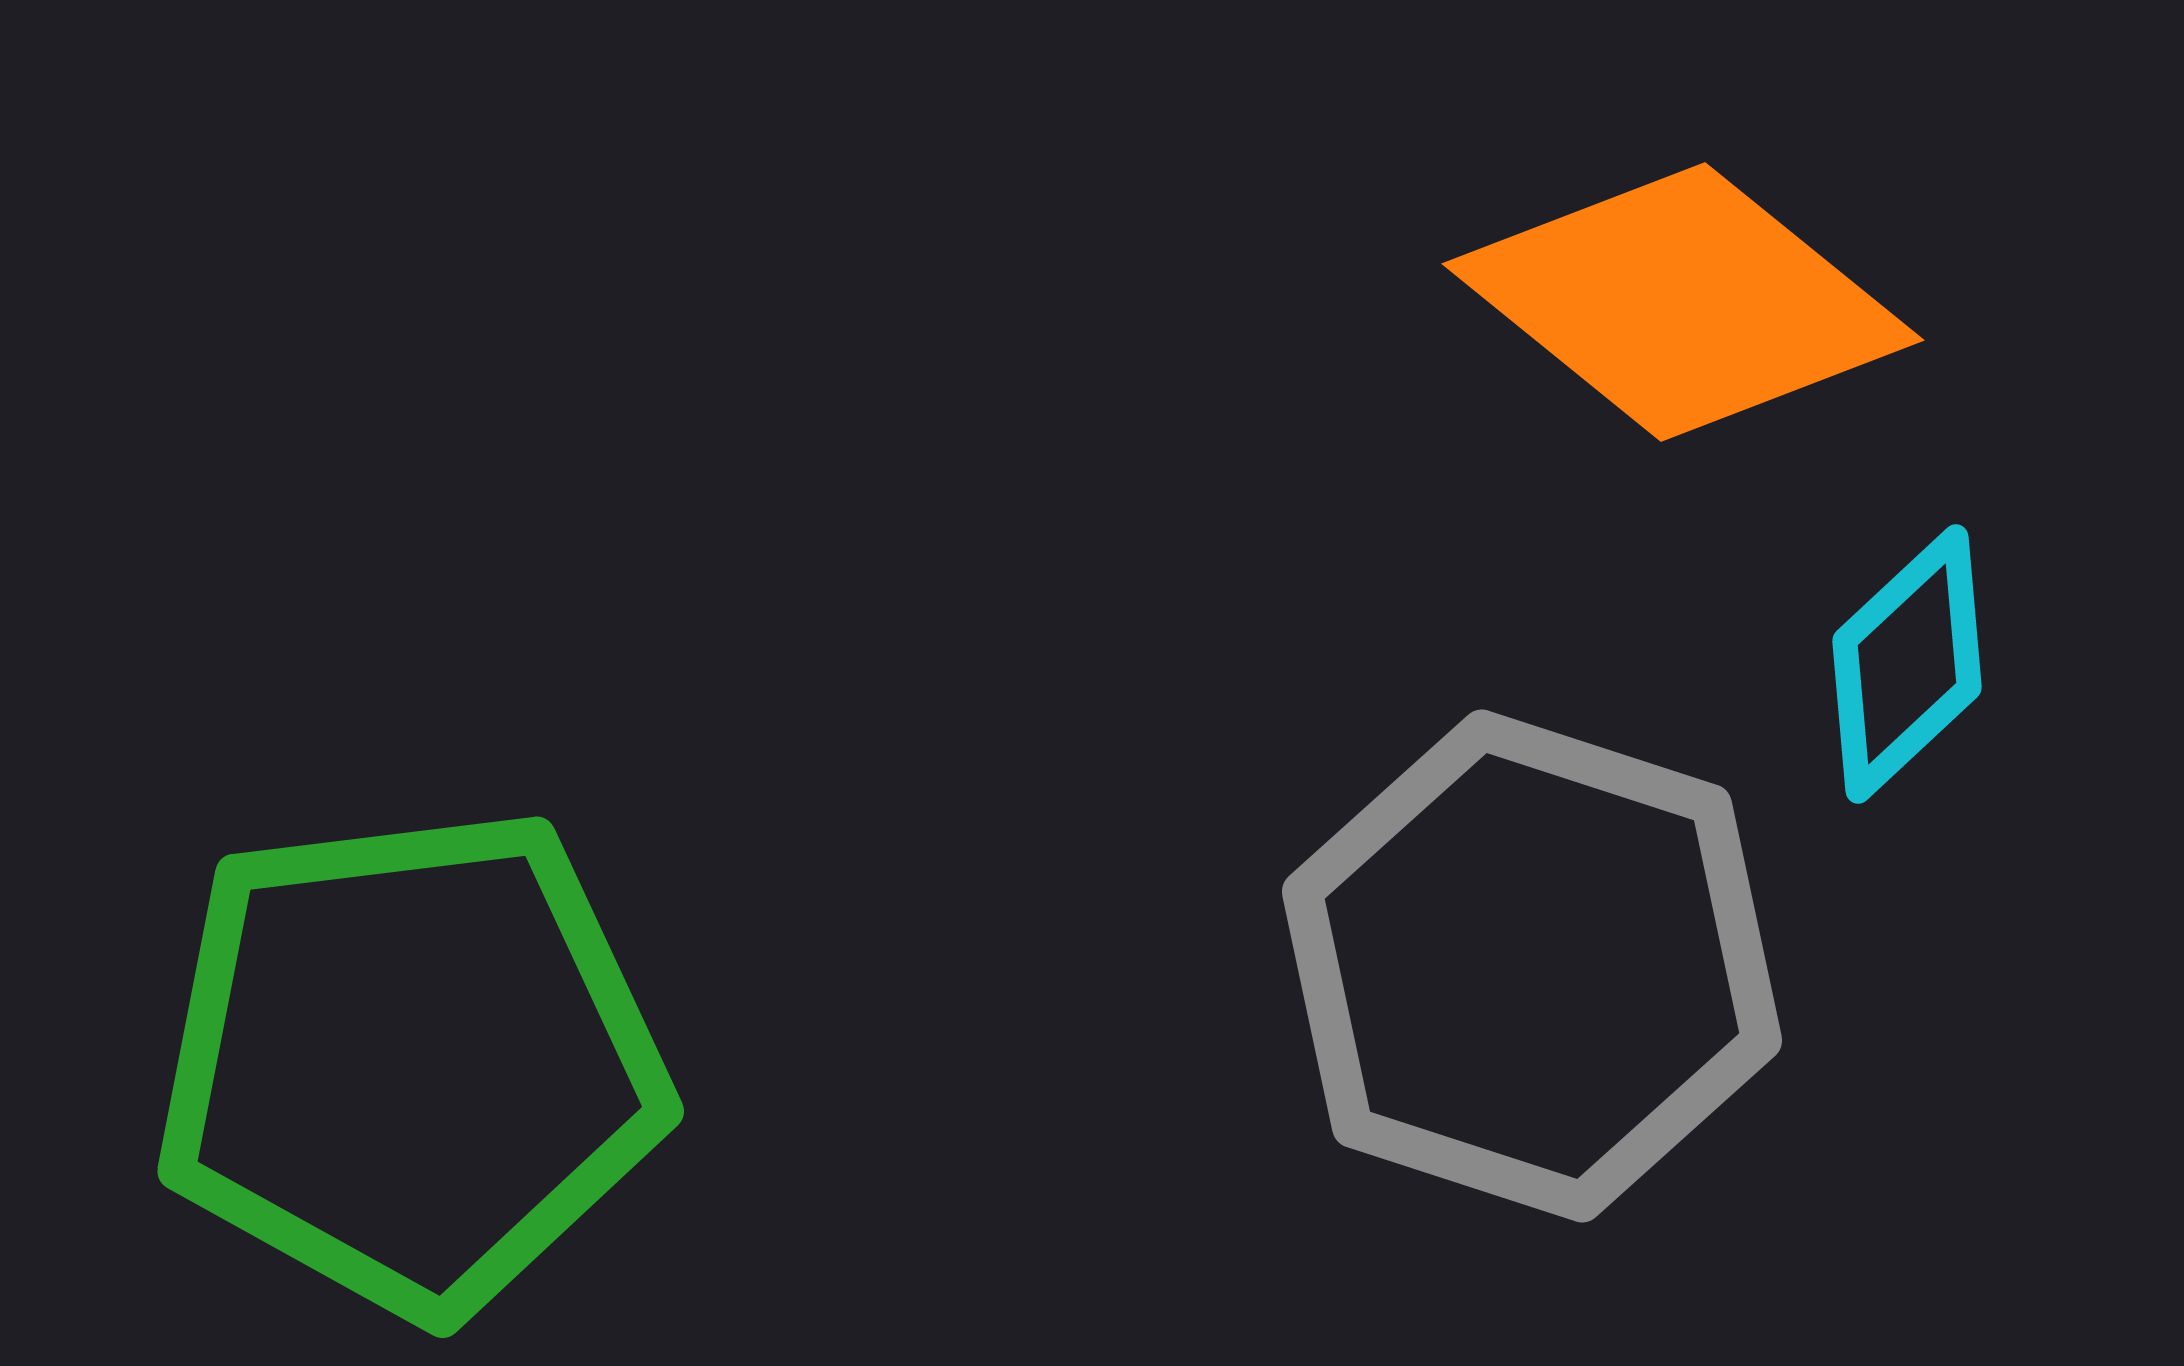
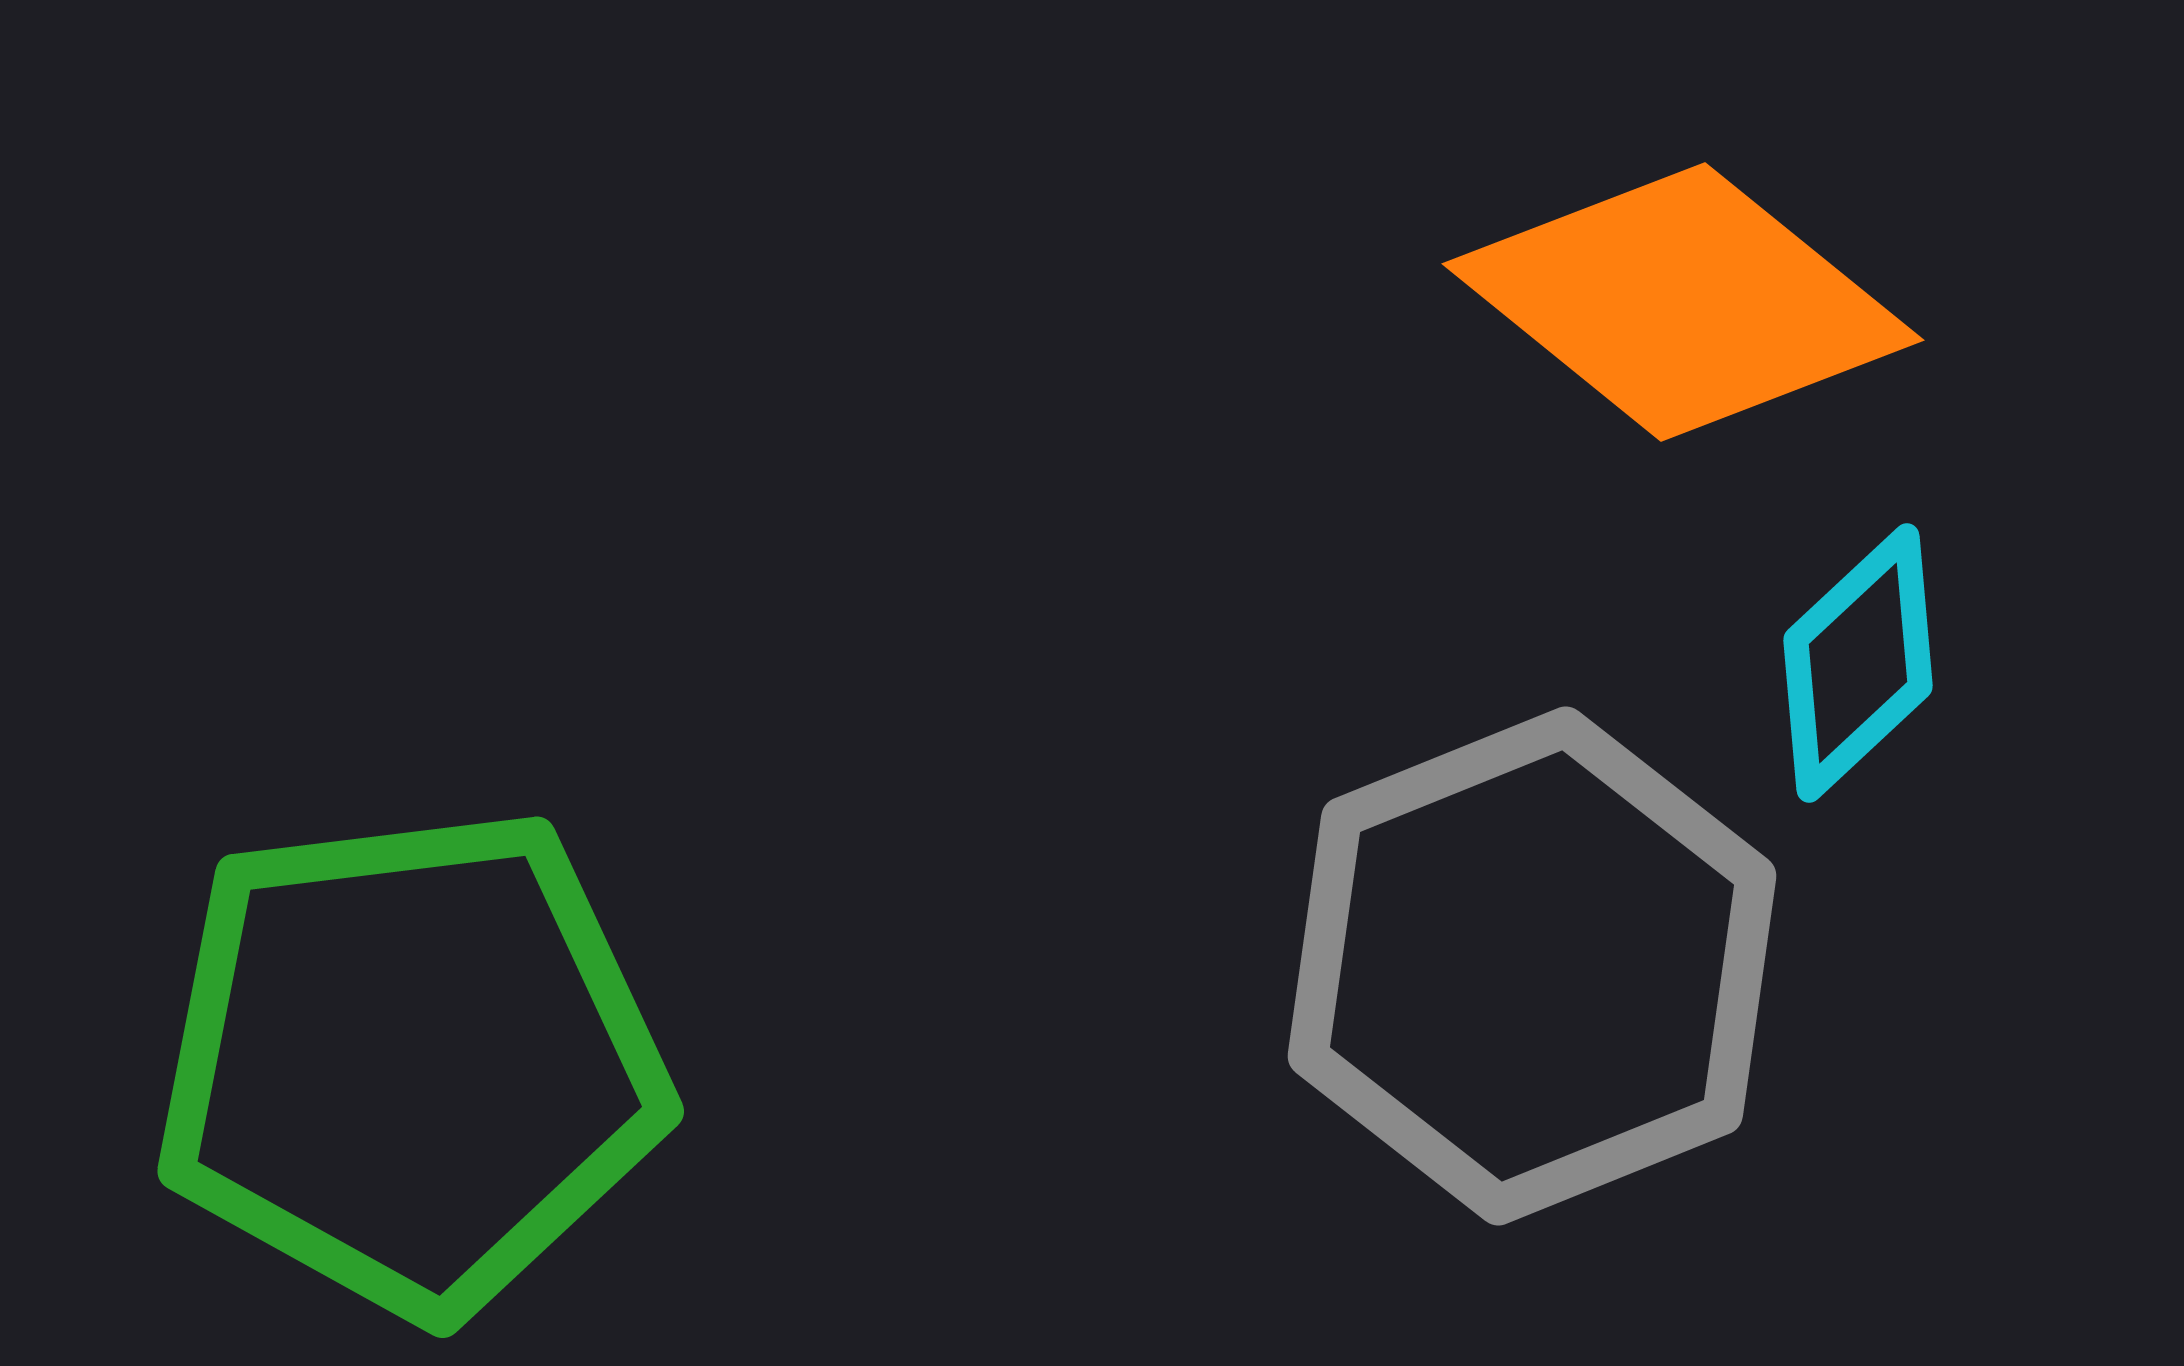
cyan diamond: moved 49 px left, 1 px up
gray hexagon: rotated 20 degrees clockwise
